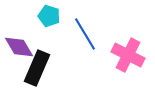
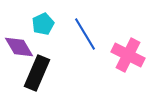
cyan pentagon: moved 6 px left, 8 px down; rotated 30 degrees clockwise
black rectangle: moved 5 px down
